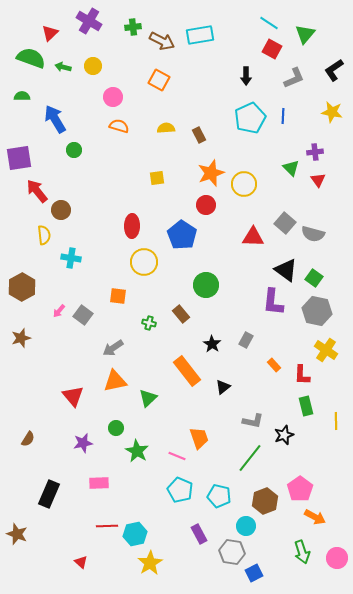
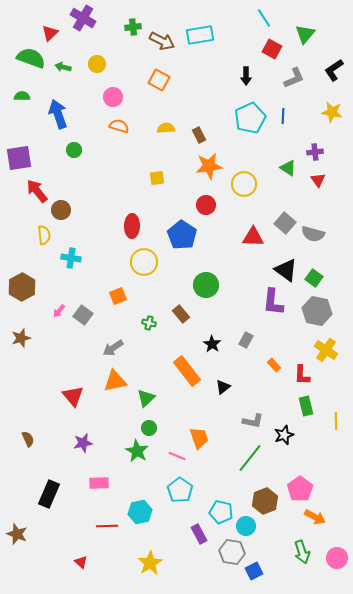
purple cross at (89, 21): moved 6 px left, 3 px up
cyan line at (269, 23): moved 5 px left, 5 px up; rotated 24 degrees clockwise
yellow circle at (93, 66): moved 4 px right, 2 px up
blue arrow at (55, 119): moved 3 px right, 5 px up; rotated 12 degrees clockwise
green triangle at (291, 168): moved 3 px left; rotated 12 degrees counterclockwise
orange star at (211, 173): moved 2 px left, 7 px up; rotated 12 degrees clockwise
orange square at (118, 296): rotated 30 degrees counterclockwise
green triangle at (148, 398): moved 2 px left
green circle at (116, 428): moved 33 px right
brown semicircle at (28, 439): rotated 56 degrees counterclockwise
cyan pentagon at (180, 490): rotated 10 degrees clockwise
cyan pentagon at (219, 496): moved 2 px right, 16 px down
cyan hexagon at (135, 534): moved 5 px right, 22 px up
blue square at (254, 573): moved 2 px up
